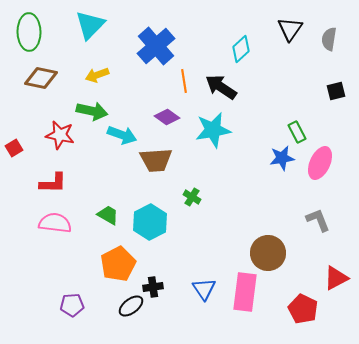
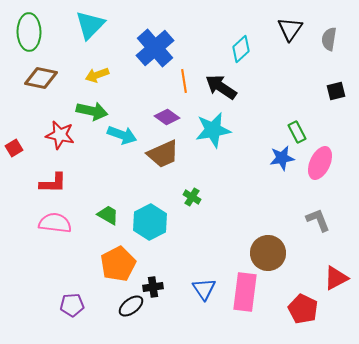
blue cross: moved 1 px left, 2 px down
brown trapezoid: moved 7 px right, 6 px up; rotated 20 degrees counterclockwise
